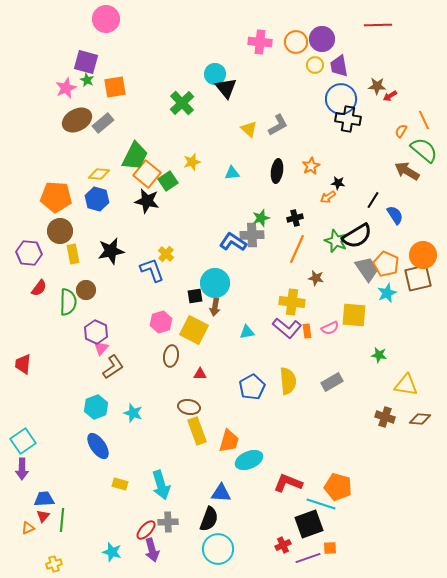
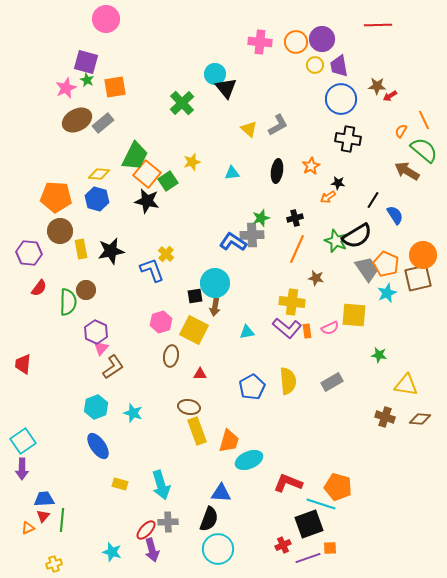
black cross at (348, 119): moved 20 px down
yellow rectangle at (73, 254): moved 8 px right, 5 px up
